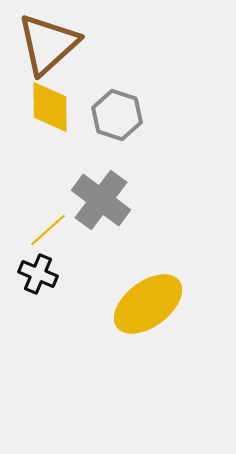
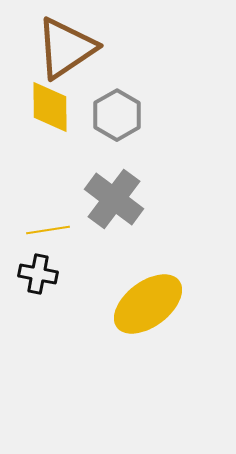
brown triangle: moved 18 px right, 4 px down; rotated 8 degrees clockwise
gray hexagon: rotated 12 degrees clockwise
gray cross: moved 13 px right, 1 px up
yellow line: rotated 33 degrees clockwise
black cross: rotated 12 degrees counterclockwise
